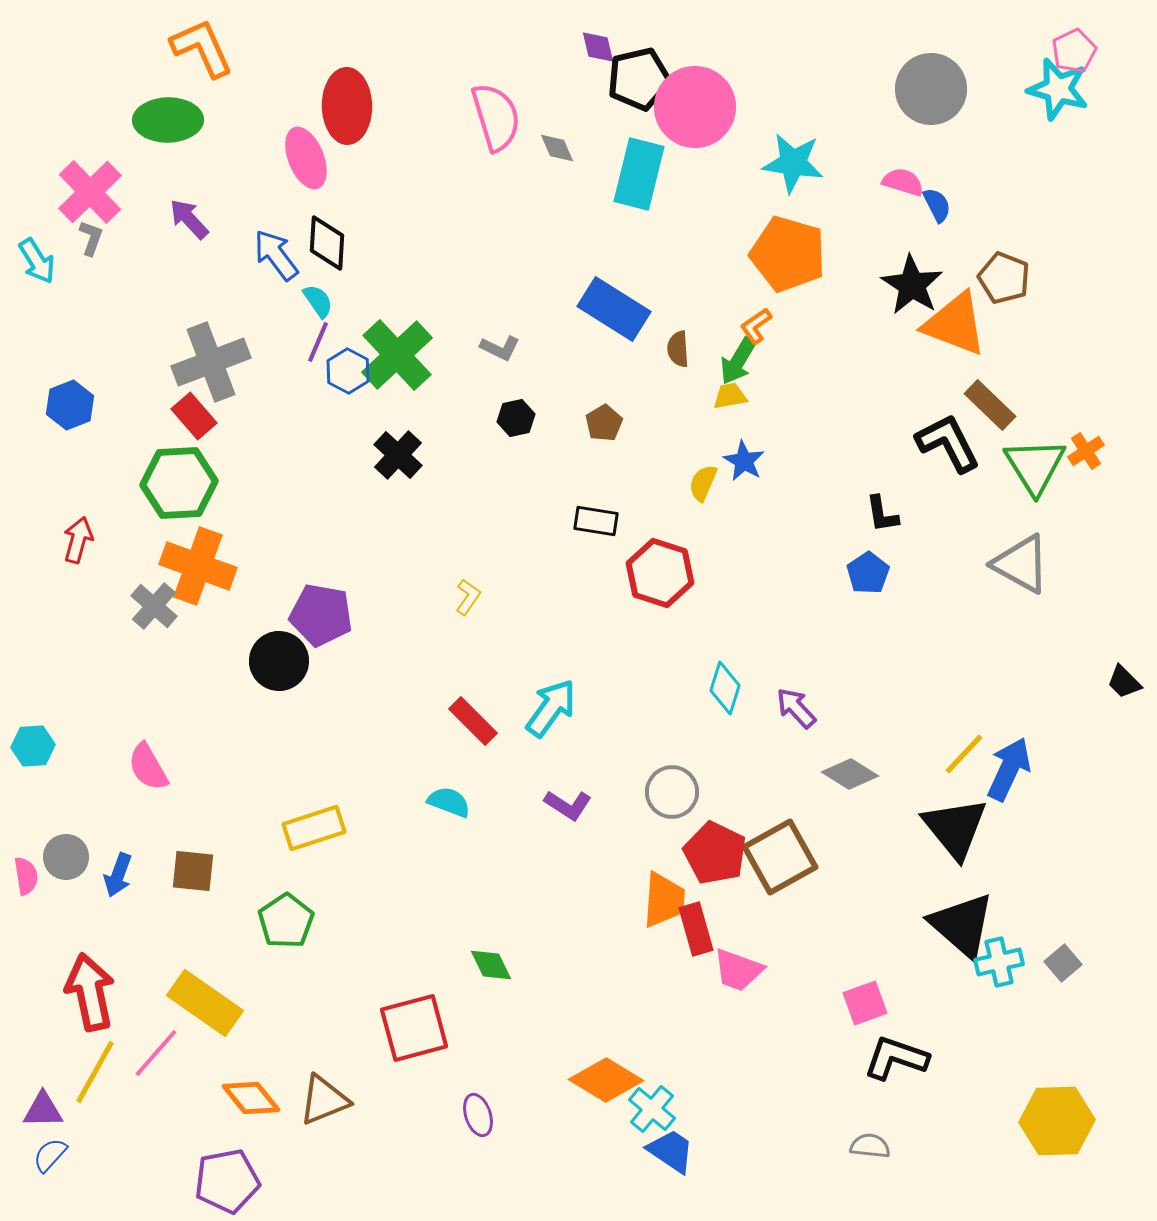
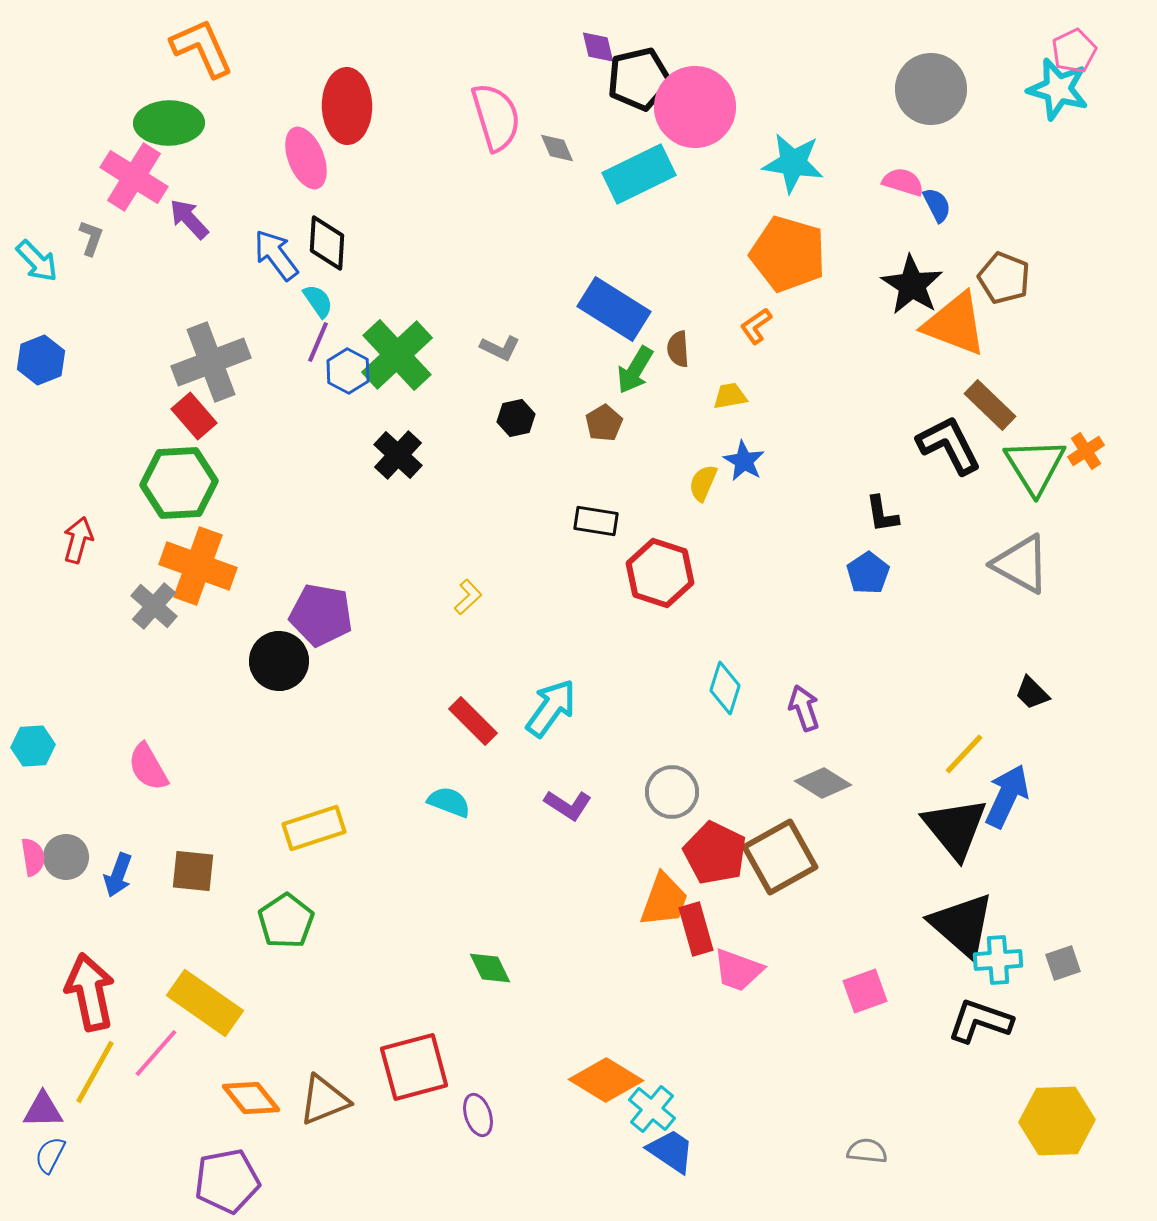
green ellipse at (168, 120): moved 1 px right, 3 px down
cyan rectangle at (639, 174): rotated 50 degrees clockwise
pink cross at (90, 192): moved 44 px right, 15 px up; rotated 14 degrees counterclockwise
cyan arrow at (37, 261): rotated 12 degrees counterclockwise
green arrow at (738, 361): moved 103 px left, 9 px down
blue hexagon at (70, 405): moved 29 px left, 45 px up
black L-shape at (948, 443): moved 1 px right, 2 px down
yellow L-shape at (468, 597): rotated 12 degrees clockwise
black trapezoid at (1124, 682): moved 92 px left, 11 px down
purple arrow at (796, 708): moved 8 px right; rotated 24 degrees clockwise
blue arrow at (1009, 769): moved 2 px left, 27 px down
gray diamond at (850, 774): moved 27 px left, 9 px down
pink semicircle at (26, 876): moved 7 px right, 19 px up
orange trapezoid at (664, 900): rotated 16 degrees clockwise
cyan cross at (999, 962): moved 1 px left, 2 px up; rotated 9 degrees clockwise
gray square at (1063, 963): rotated 21 degrees clockwise
green diamond at (491, 965): moved 1 px left, 3 px down
pink square at (865, 1003): moved 12 px up
red square at (414, 1028): moved 39 px down
black L-shape at (896, 1058): moved 84 px right, 37 px up
gray semicircle at (870, 1146): moved 3 px left, 5 px down
blue semicircle at (50, 1155): rotated 15 degrees counterclockwise
